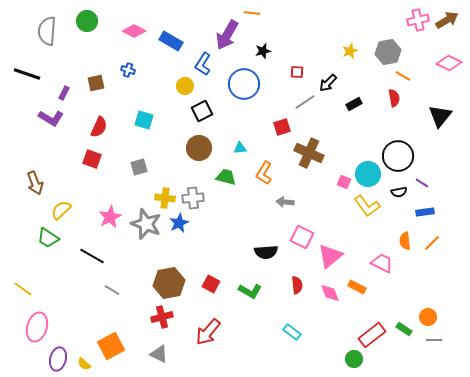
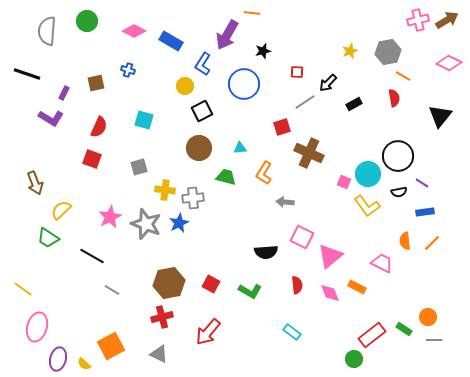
yellow cross at (165, 198): moved 8 px up
